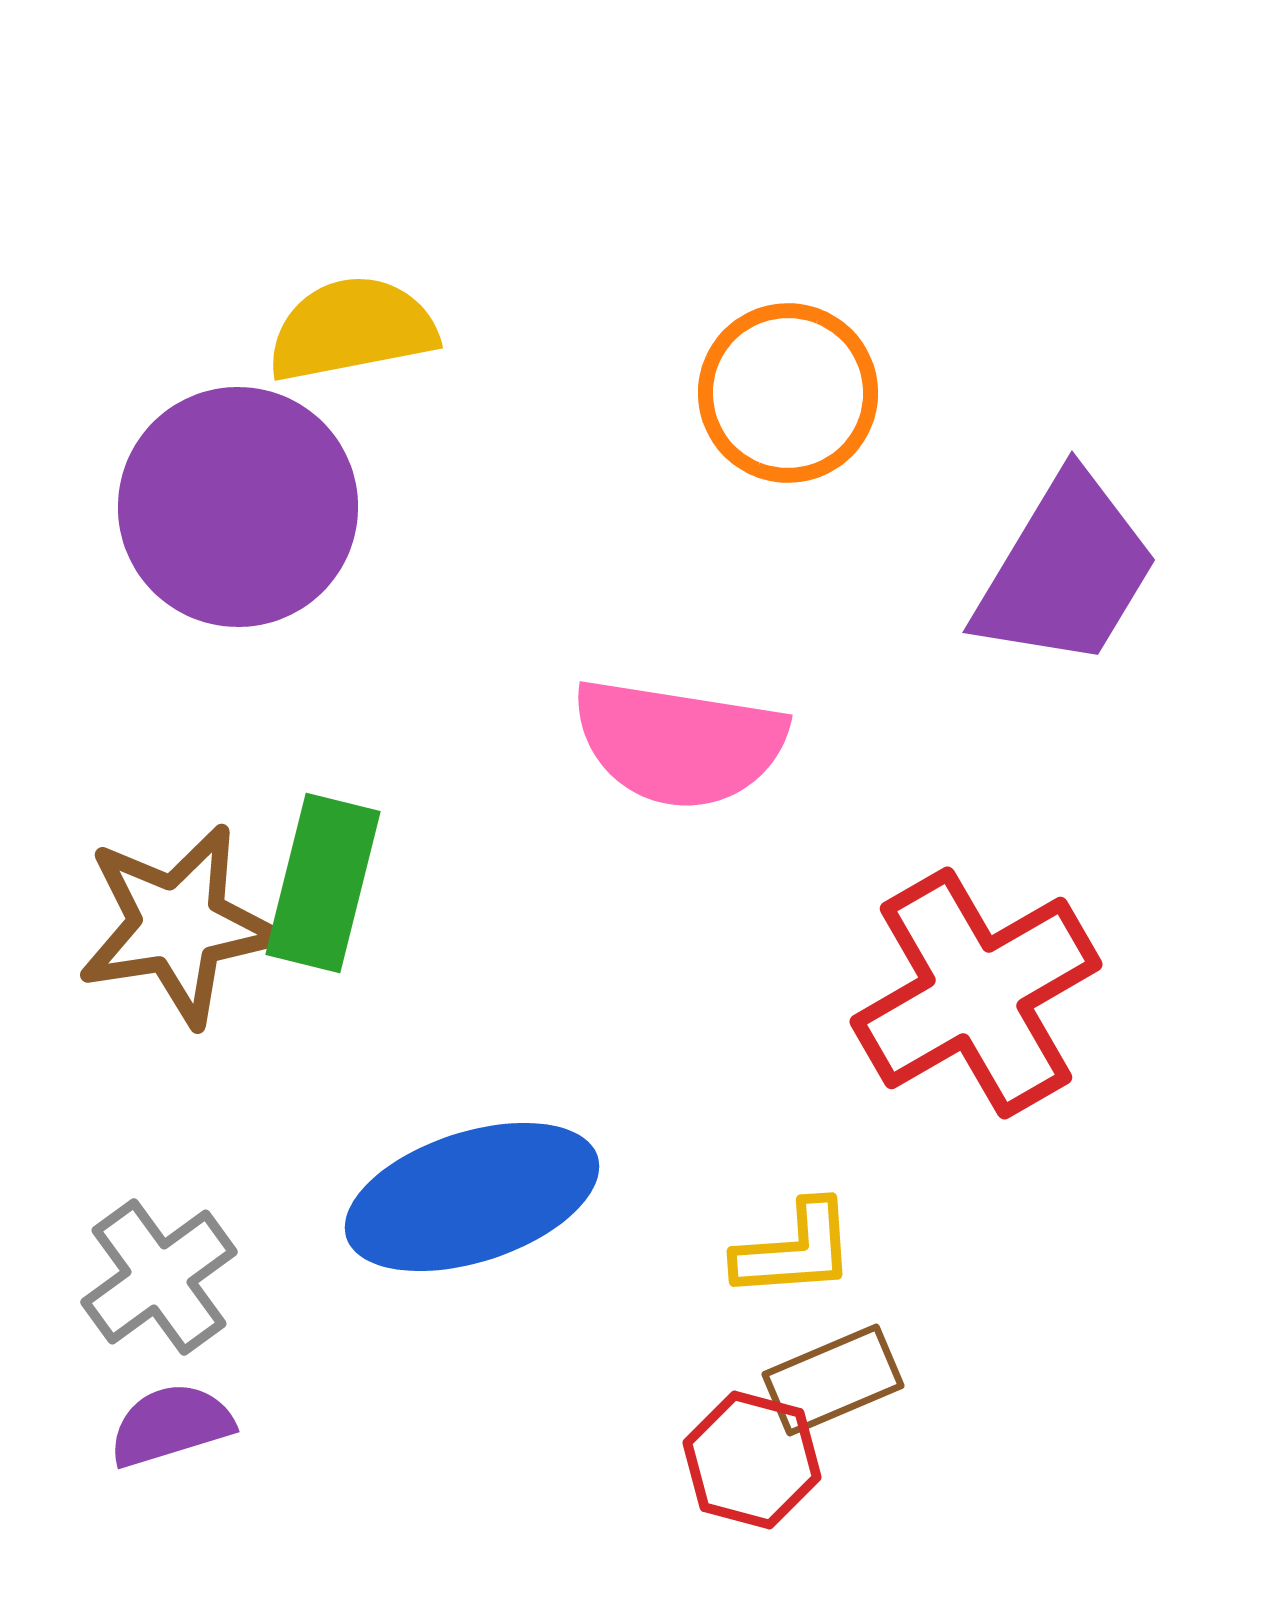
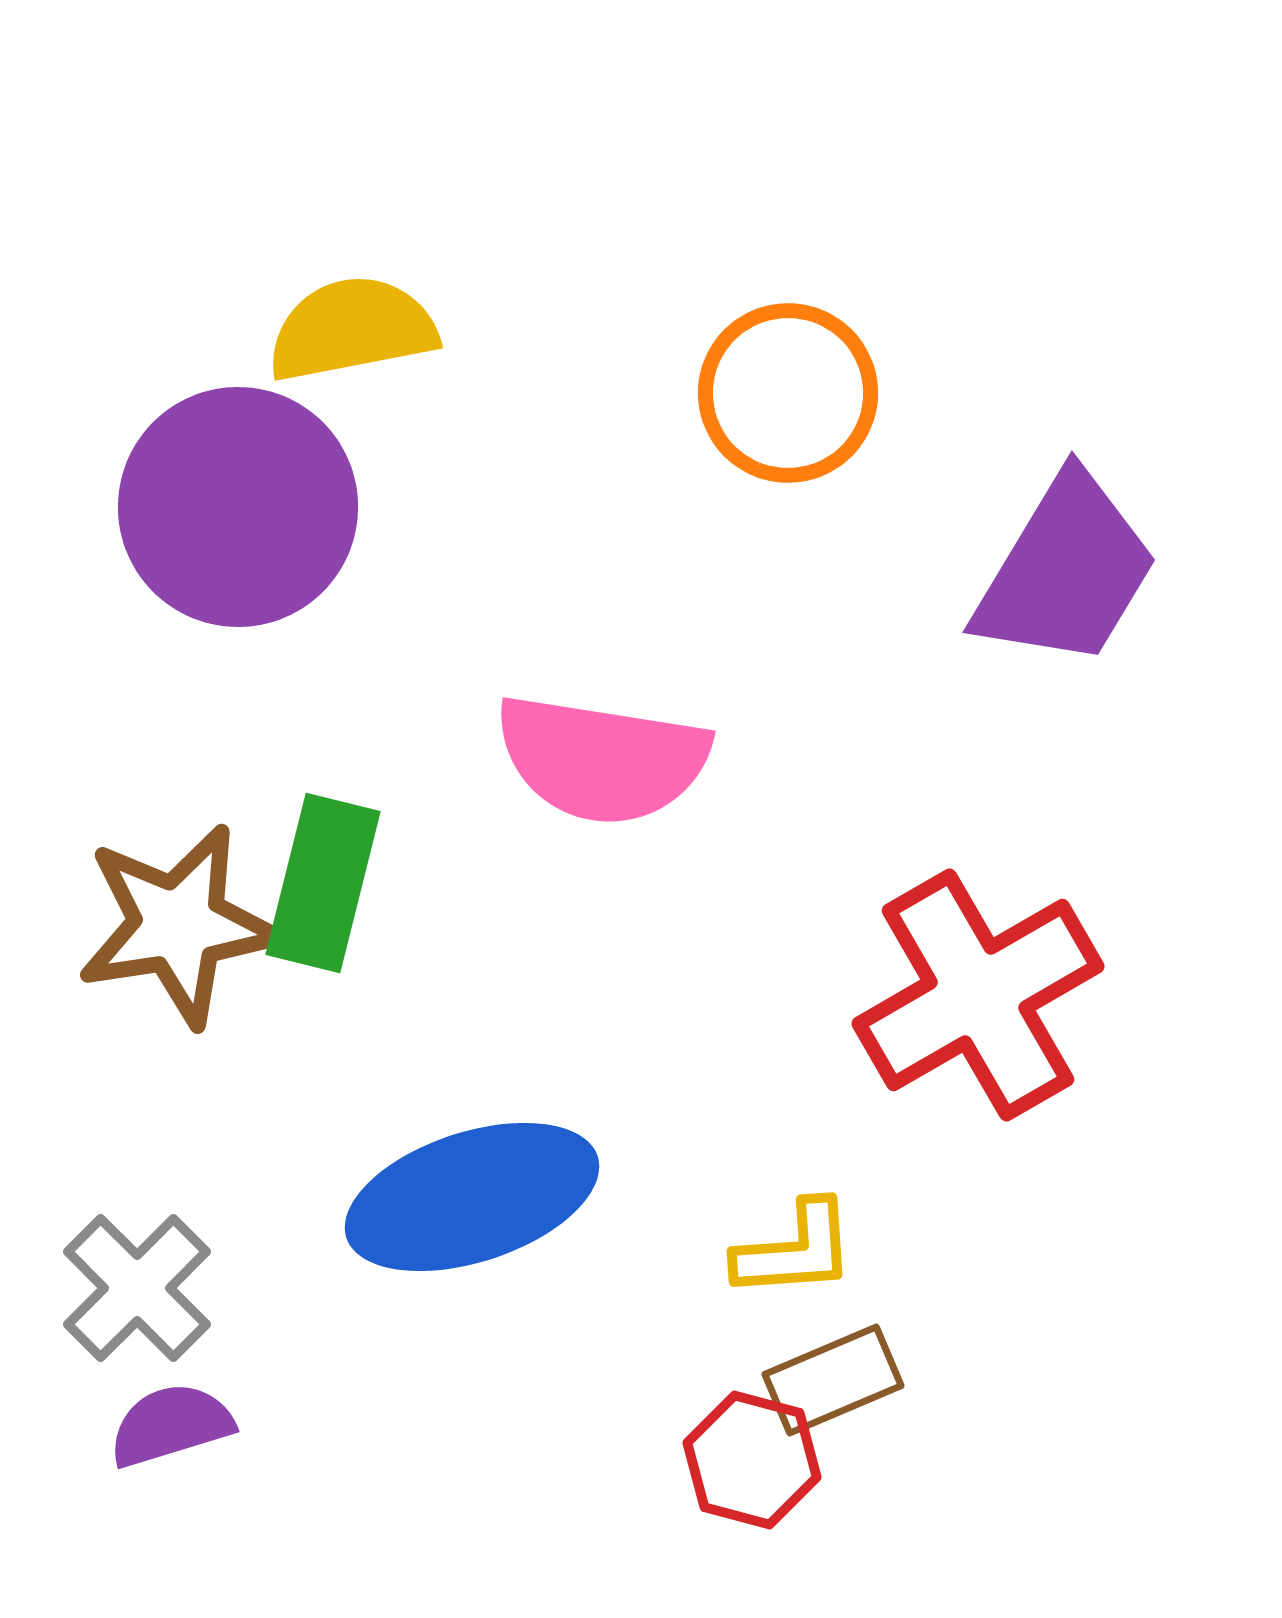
pink semicircle: moved 77 px left, 16 px down
red cross: moved 2 px right, 2 px down
gray cross: moved 22 px left, 11 px down; rotated 9 degrees counterclockwise
